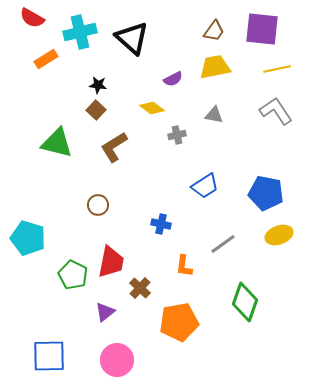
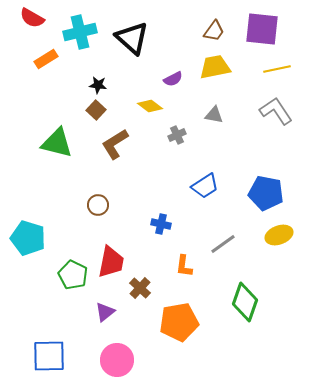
yellow diamond: moved 2 px left, 2 px up
gray cross: rotated 12 degrees counterclockwise
brown L-shape: moved 1 px right, 3 px up
